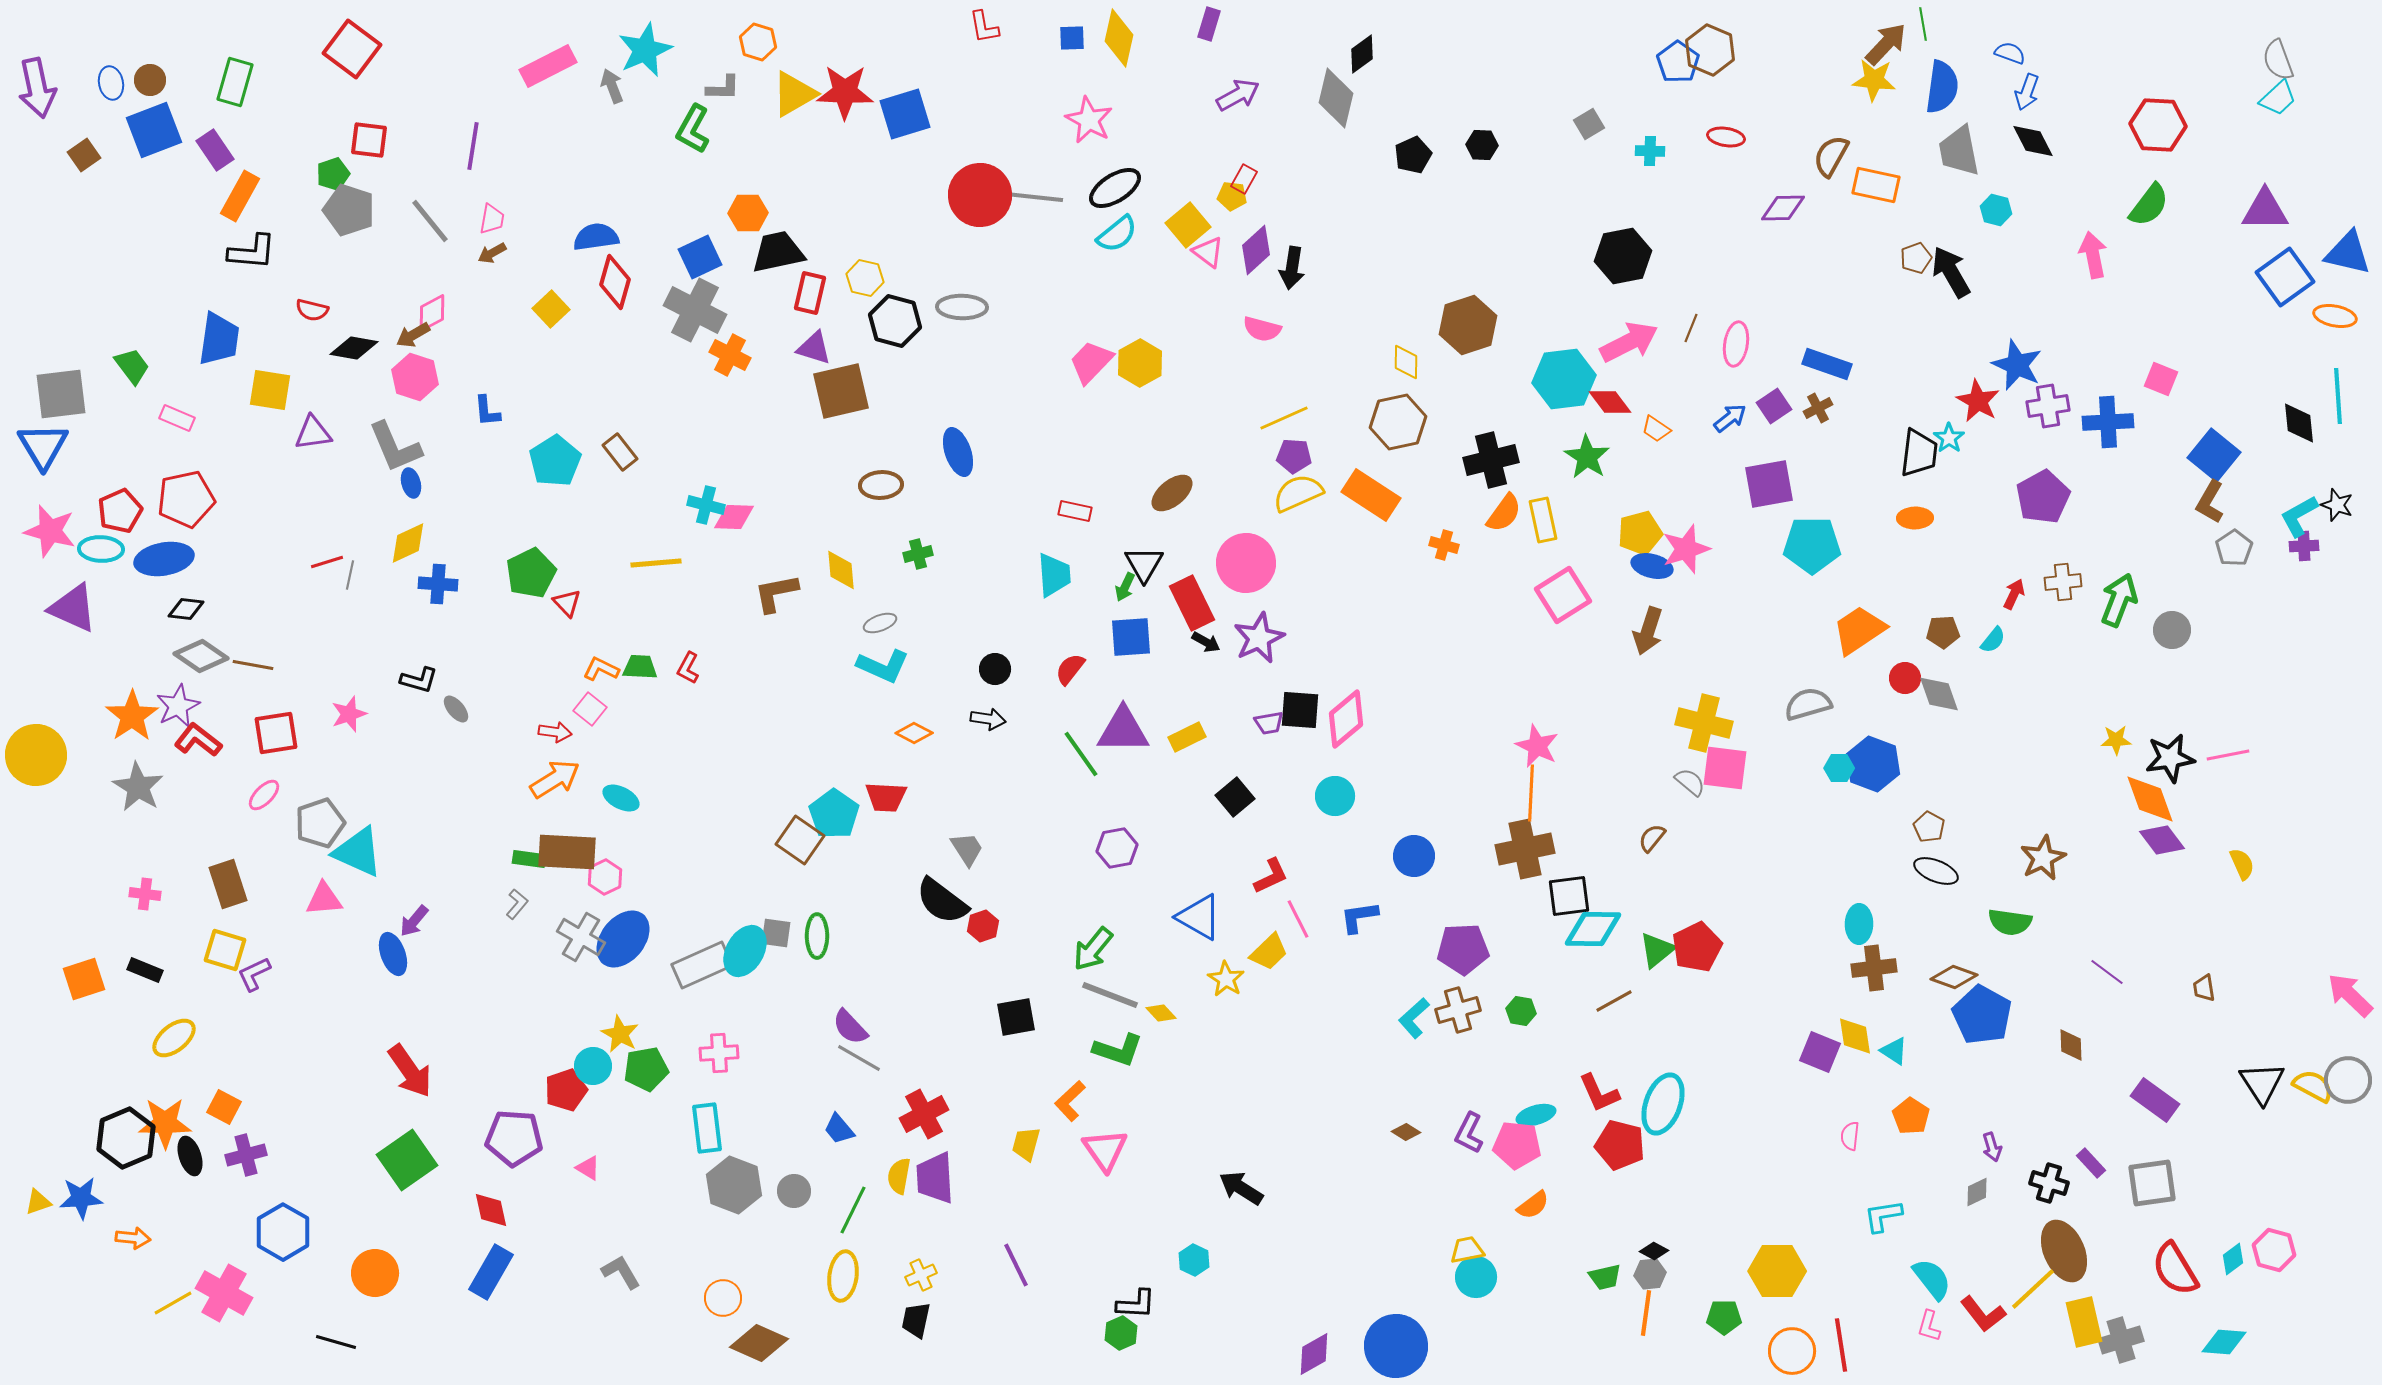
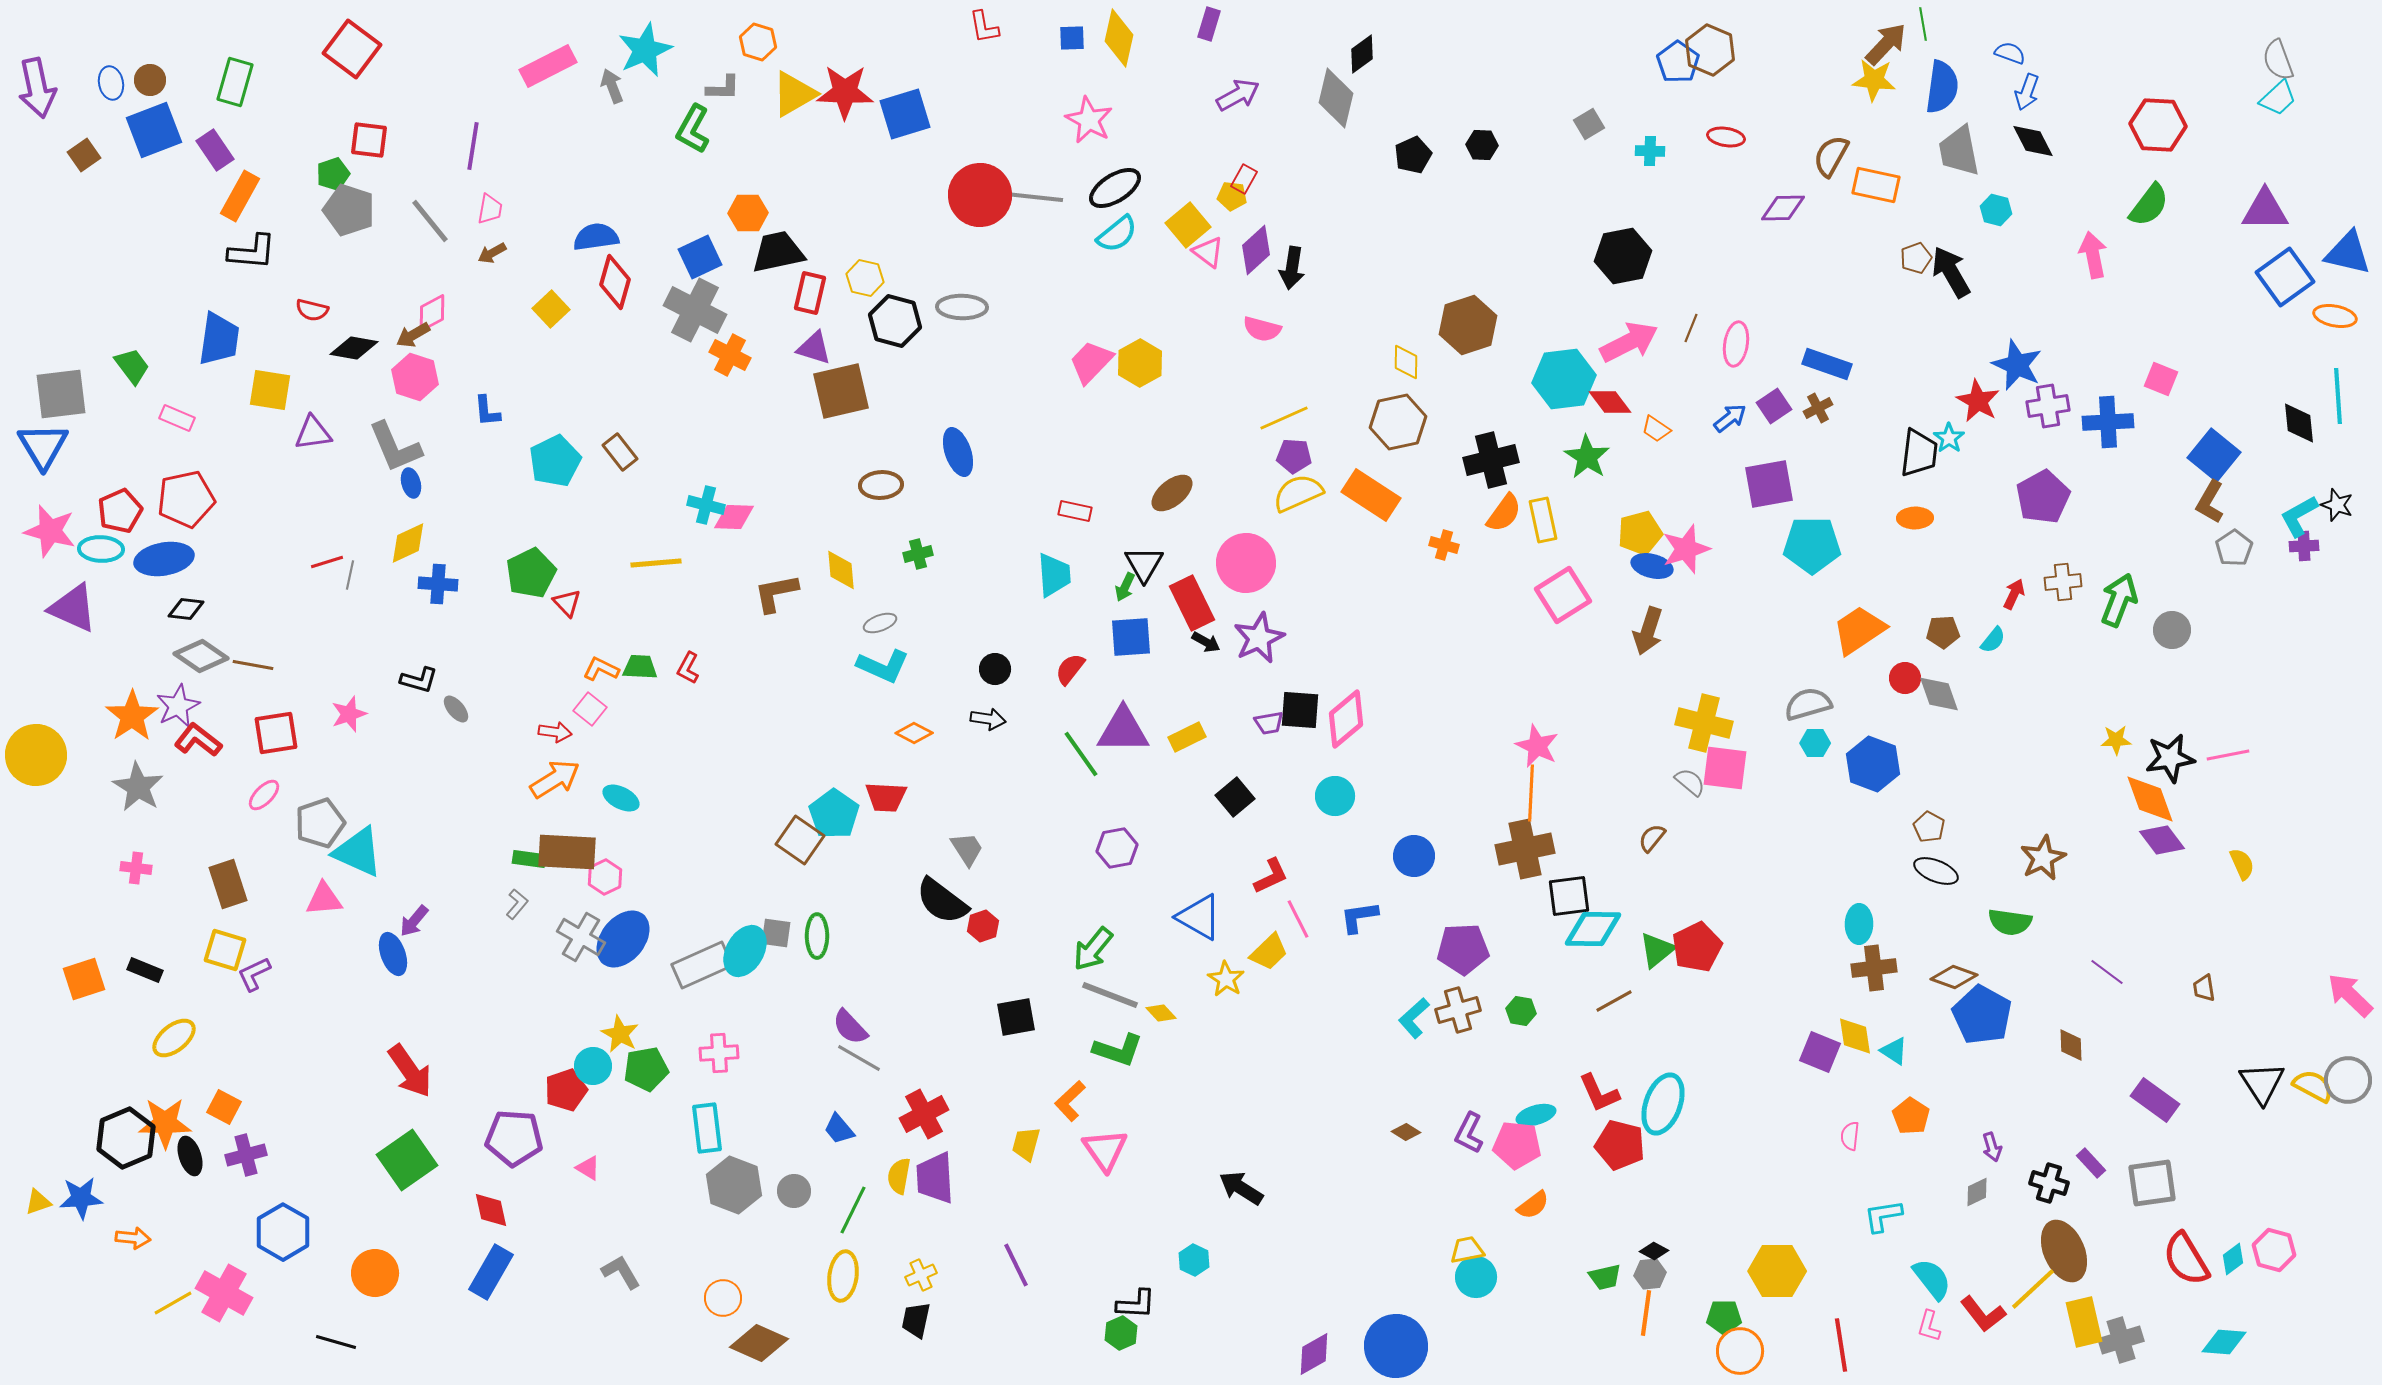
pink trapezoid at (492, 219): moved 2 px left, 10 px up
cyan pentagon at (555, 461): rotated 6 degrees clockwise
cyan hexagon at (1839, 768): moved 24 px left, 25 px up
pink cross at (145, 894): moved 9 px left, 26 px up
red semicircle at (2175, 1269): moved 11 px right, 10 px up
orange circle at (1792, 1351): moved 52 px left
